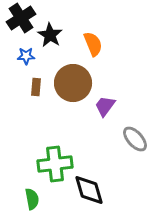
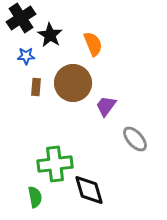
purple trapezoid: moved 1 px right
green semicircle: moved 3 px right, 2 px up
